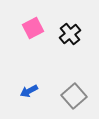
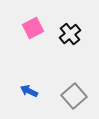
blue arrow: rotated 54 degrees clockwise
